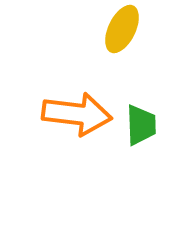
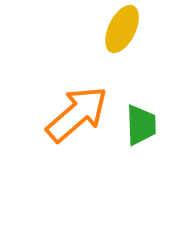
orange arrow: rotated 48 degrees counterclockwise
